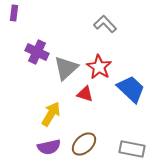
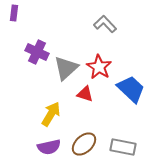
gray rectangle: moved 9 px left, 2 px up
